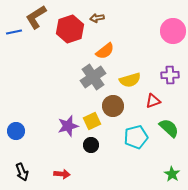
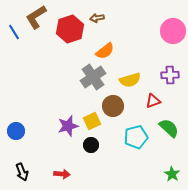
blue line: rotated 70 degrees clockwise
